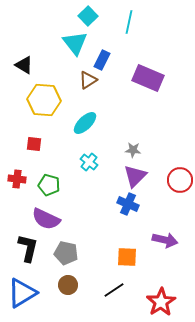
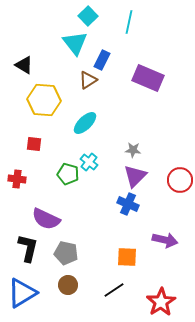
green pentagon: moved 19 px right, 11 px up
